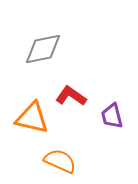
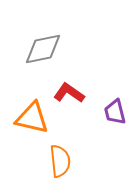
red L-shape: moved 2 px left, 3 px up
purple trapezoid: moved 3 px right, 4 px up
orange semicircle: rotated 60 degrees clockwise
